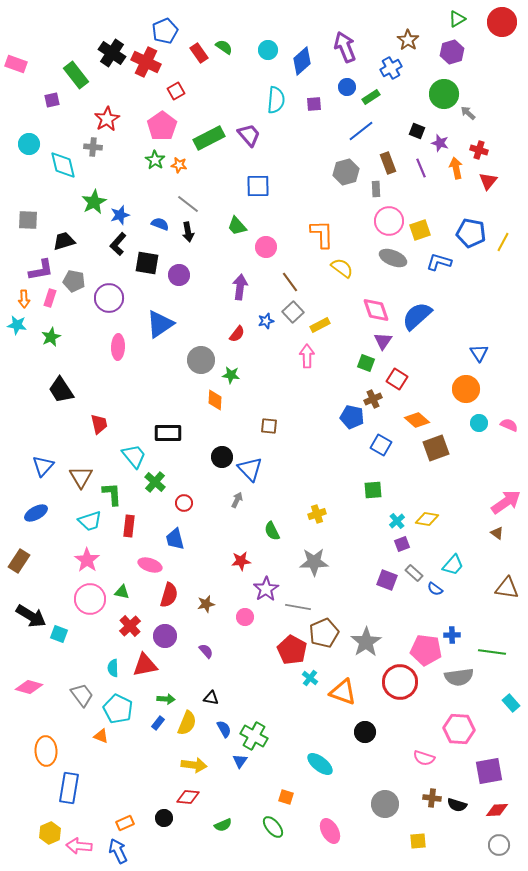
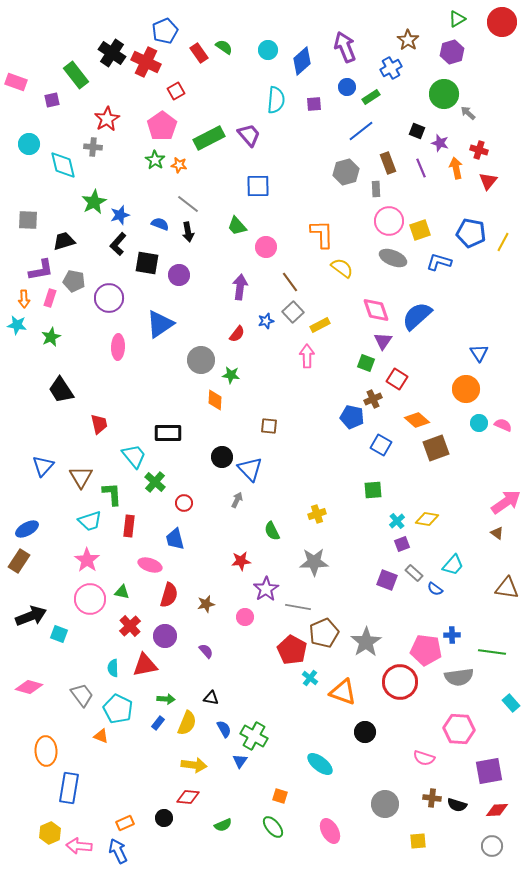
pink rectangle at (16, 64): moved 18 px down
pink semicircle at (509, 425): moved 6 px left
blue ellipse at (36, 513): moved 9 px left, 16 px down
black arrow at (31, 616): rotated 52 degrees counterclockwise
orange square at (286, 797): moved 6 px left, 1 px up
gray circle at (499, 845): moved 7 px left, 1 px down
